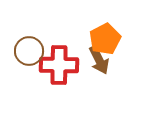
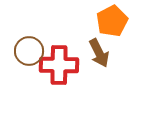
orange pentagon: moved 7 px right, 18 px up
brown arrow: moved 7 px up
